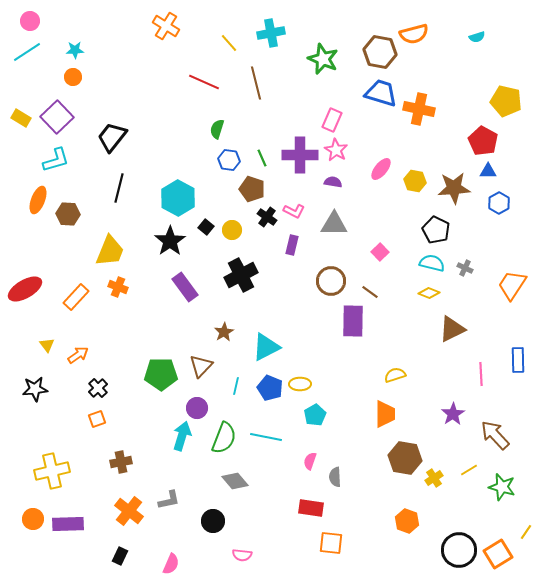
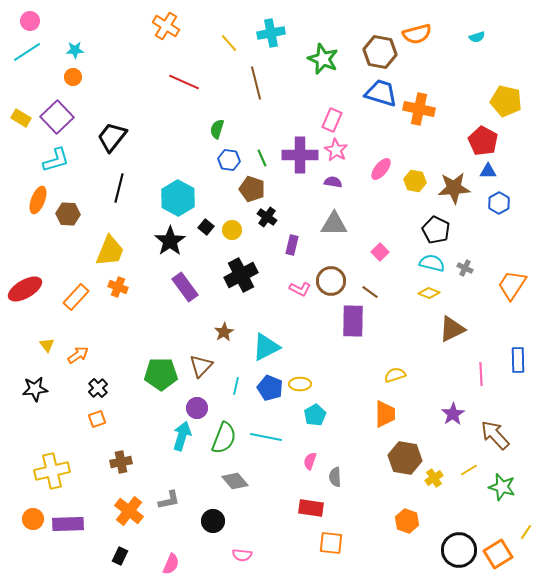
orange semicircle at (414, 34): moved 3 px right
red line at (204, 82): moved 20 px left
pink L-shape at (294, 211): moved 6 px right, 78 px down
